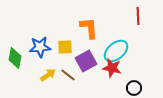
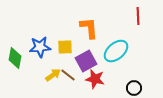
red star: moved 17 px left, 11 px down
yellow arrow: moved 5 px right
